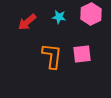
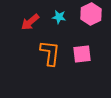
red arrow: moved 3 px right
orange L-shape: moved 2 px left, 3 px up
